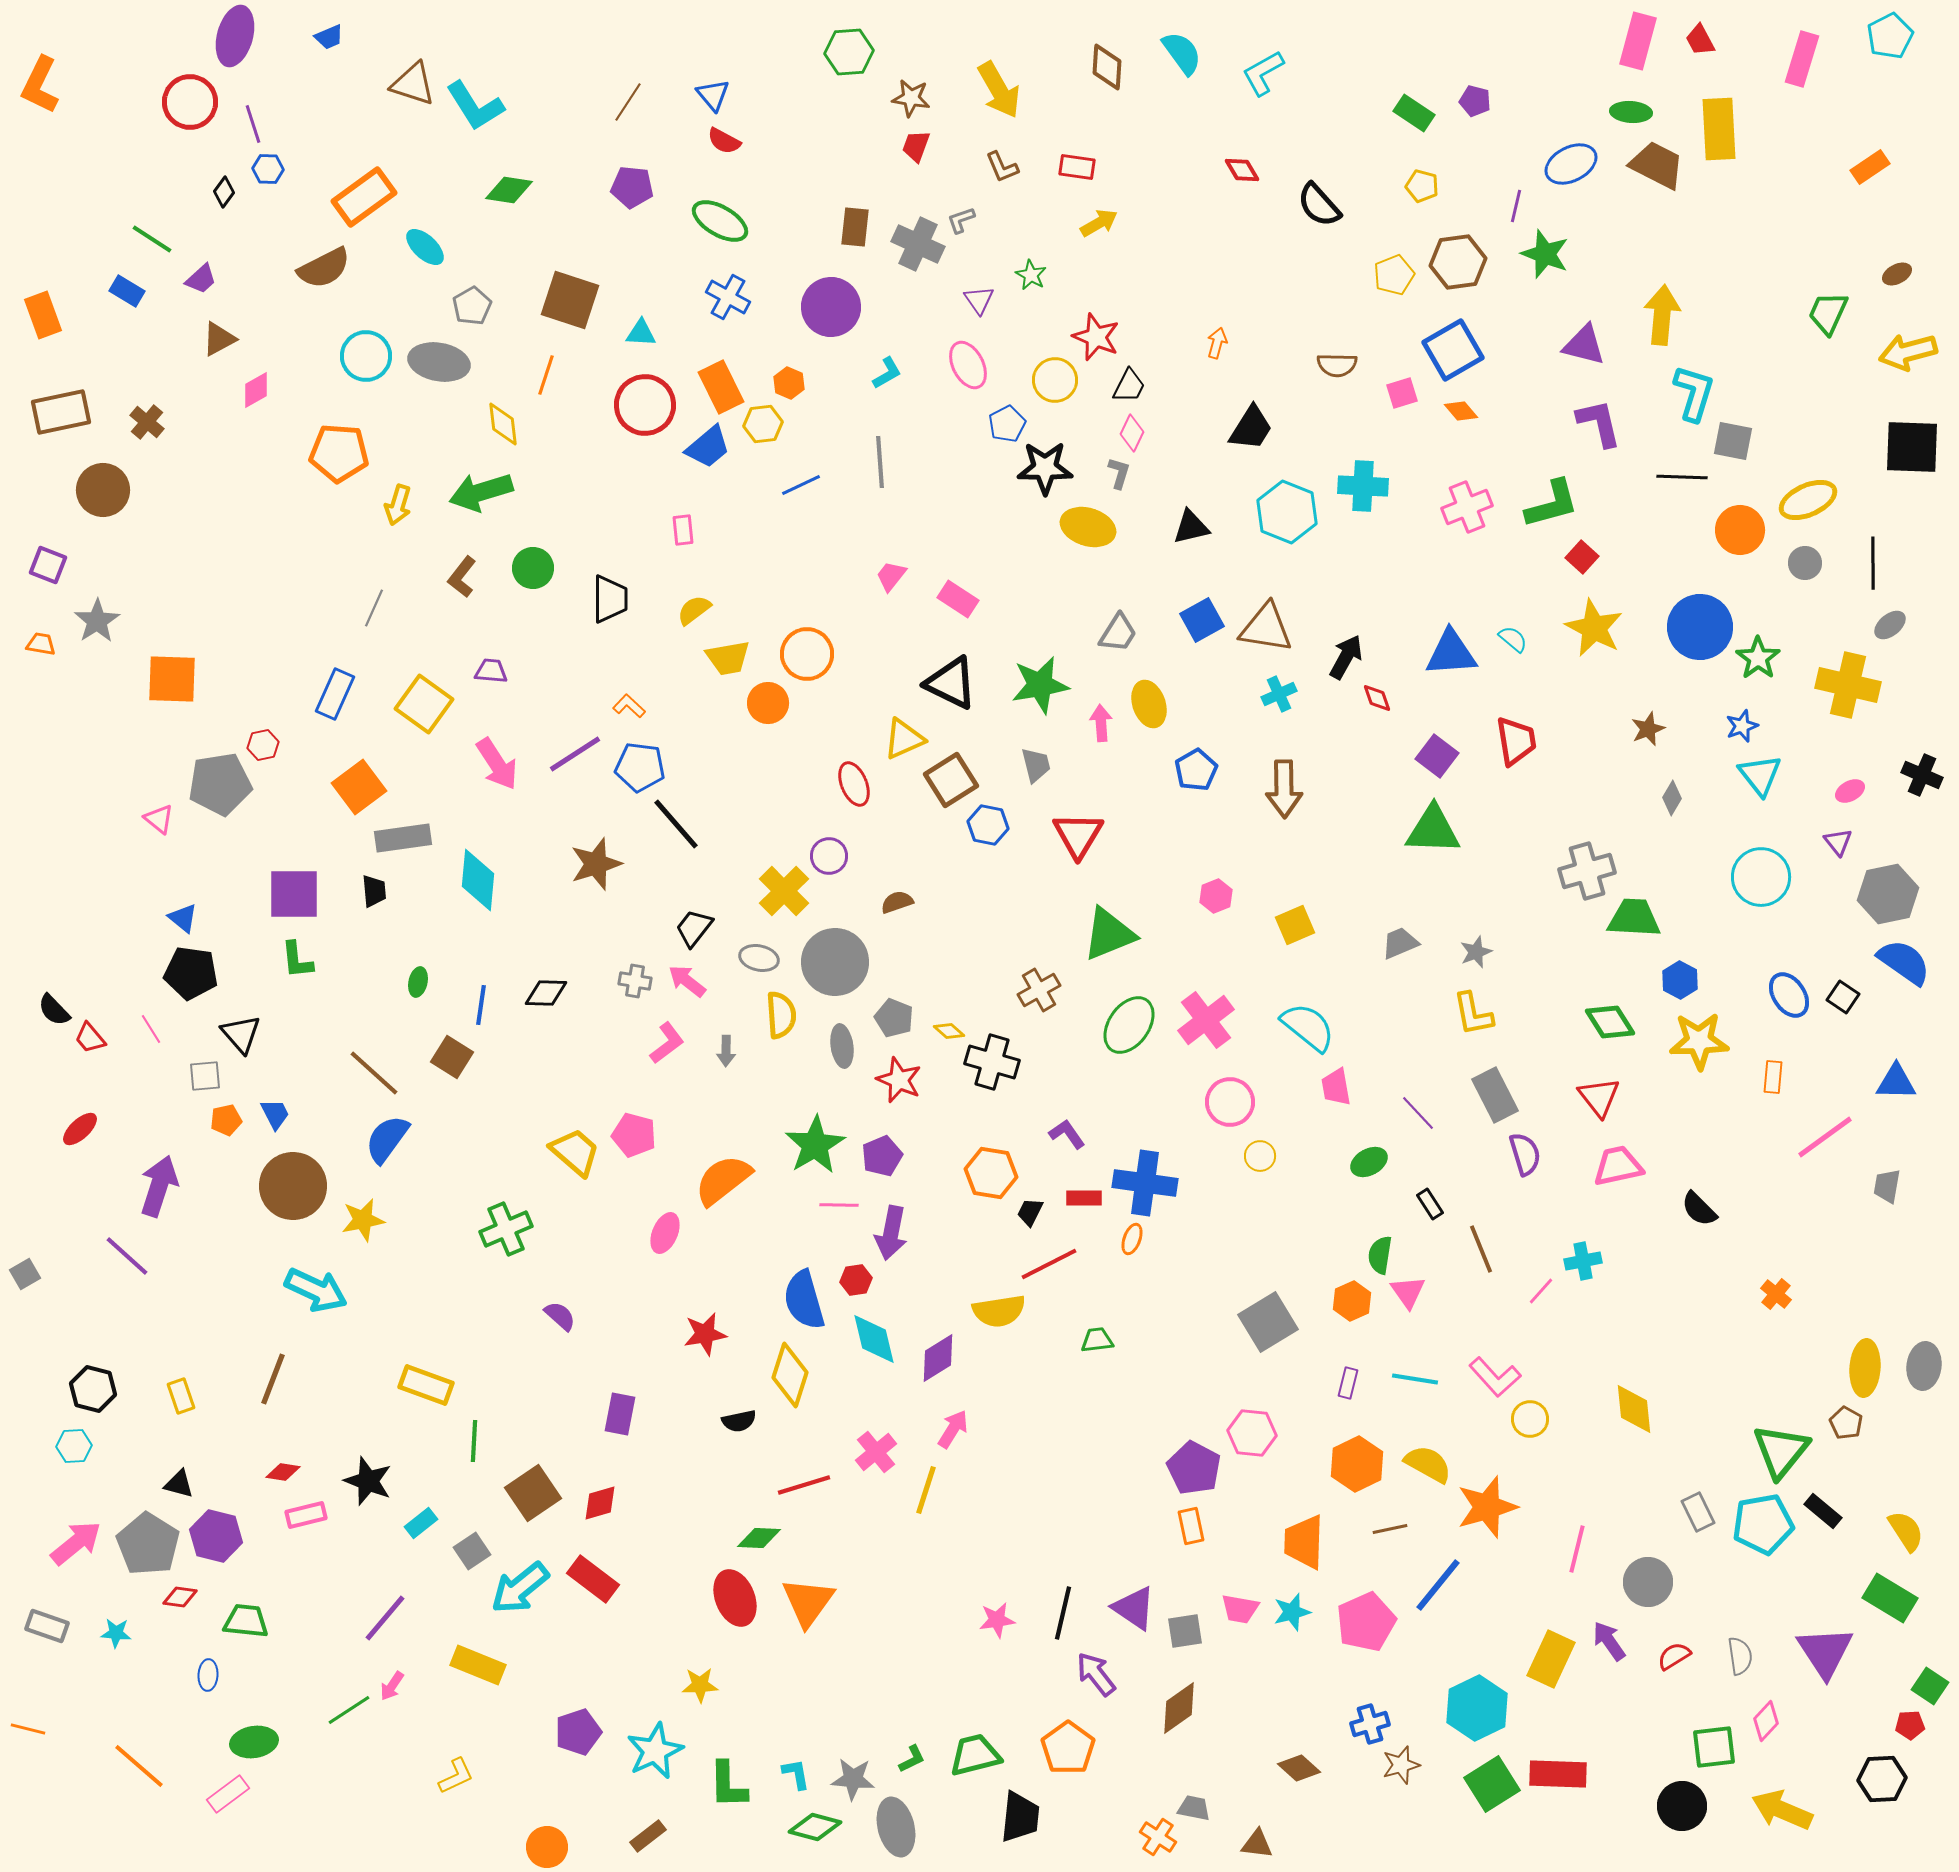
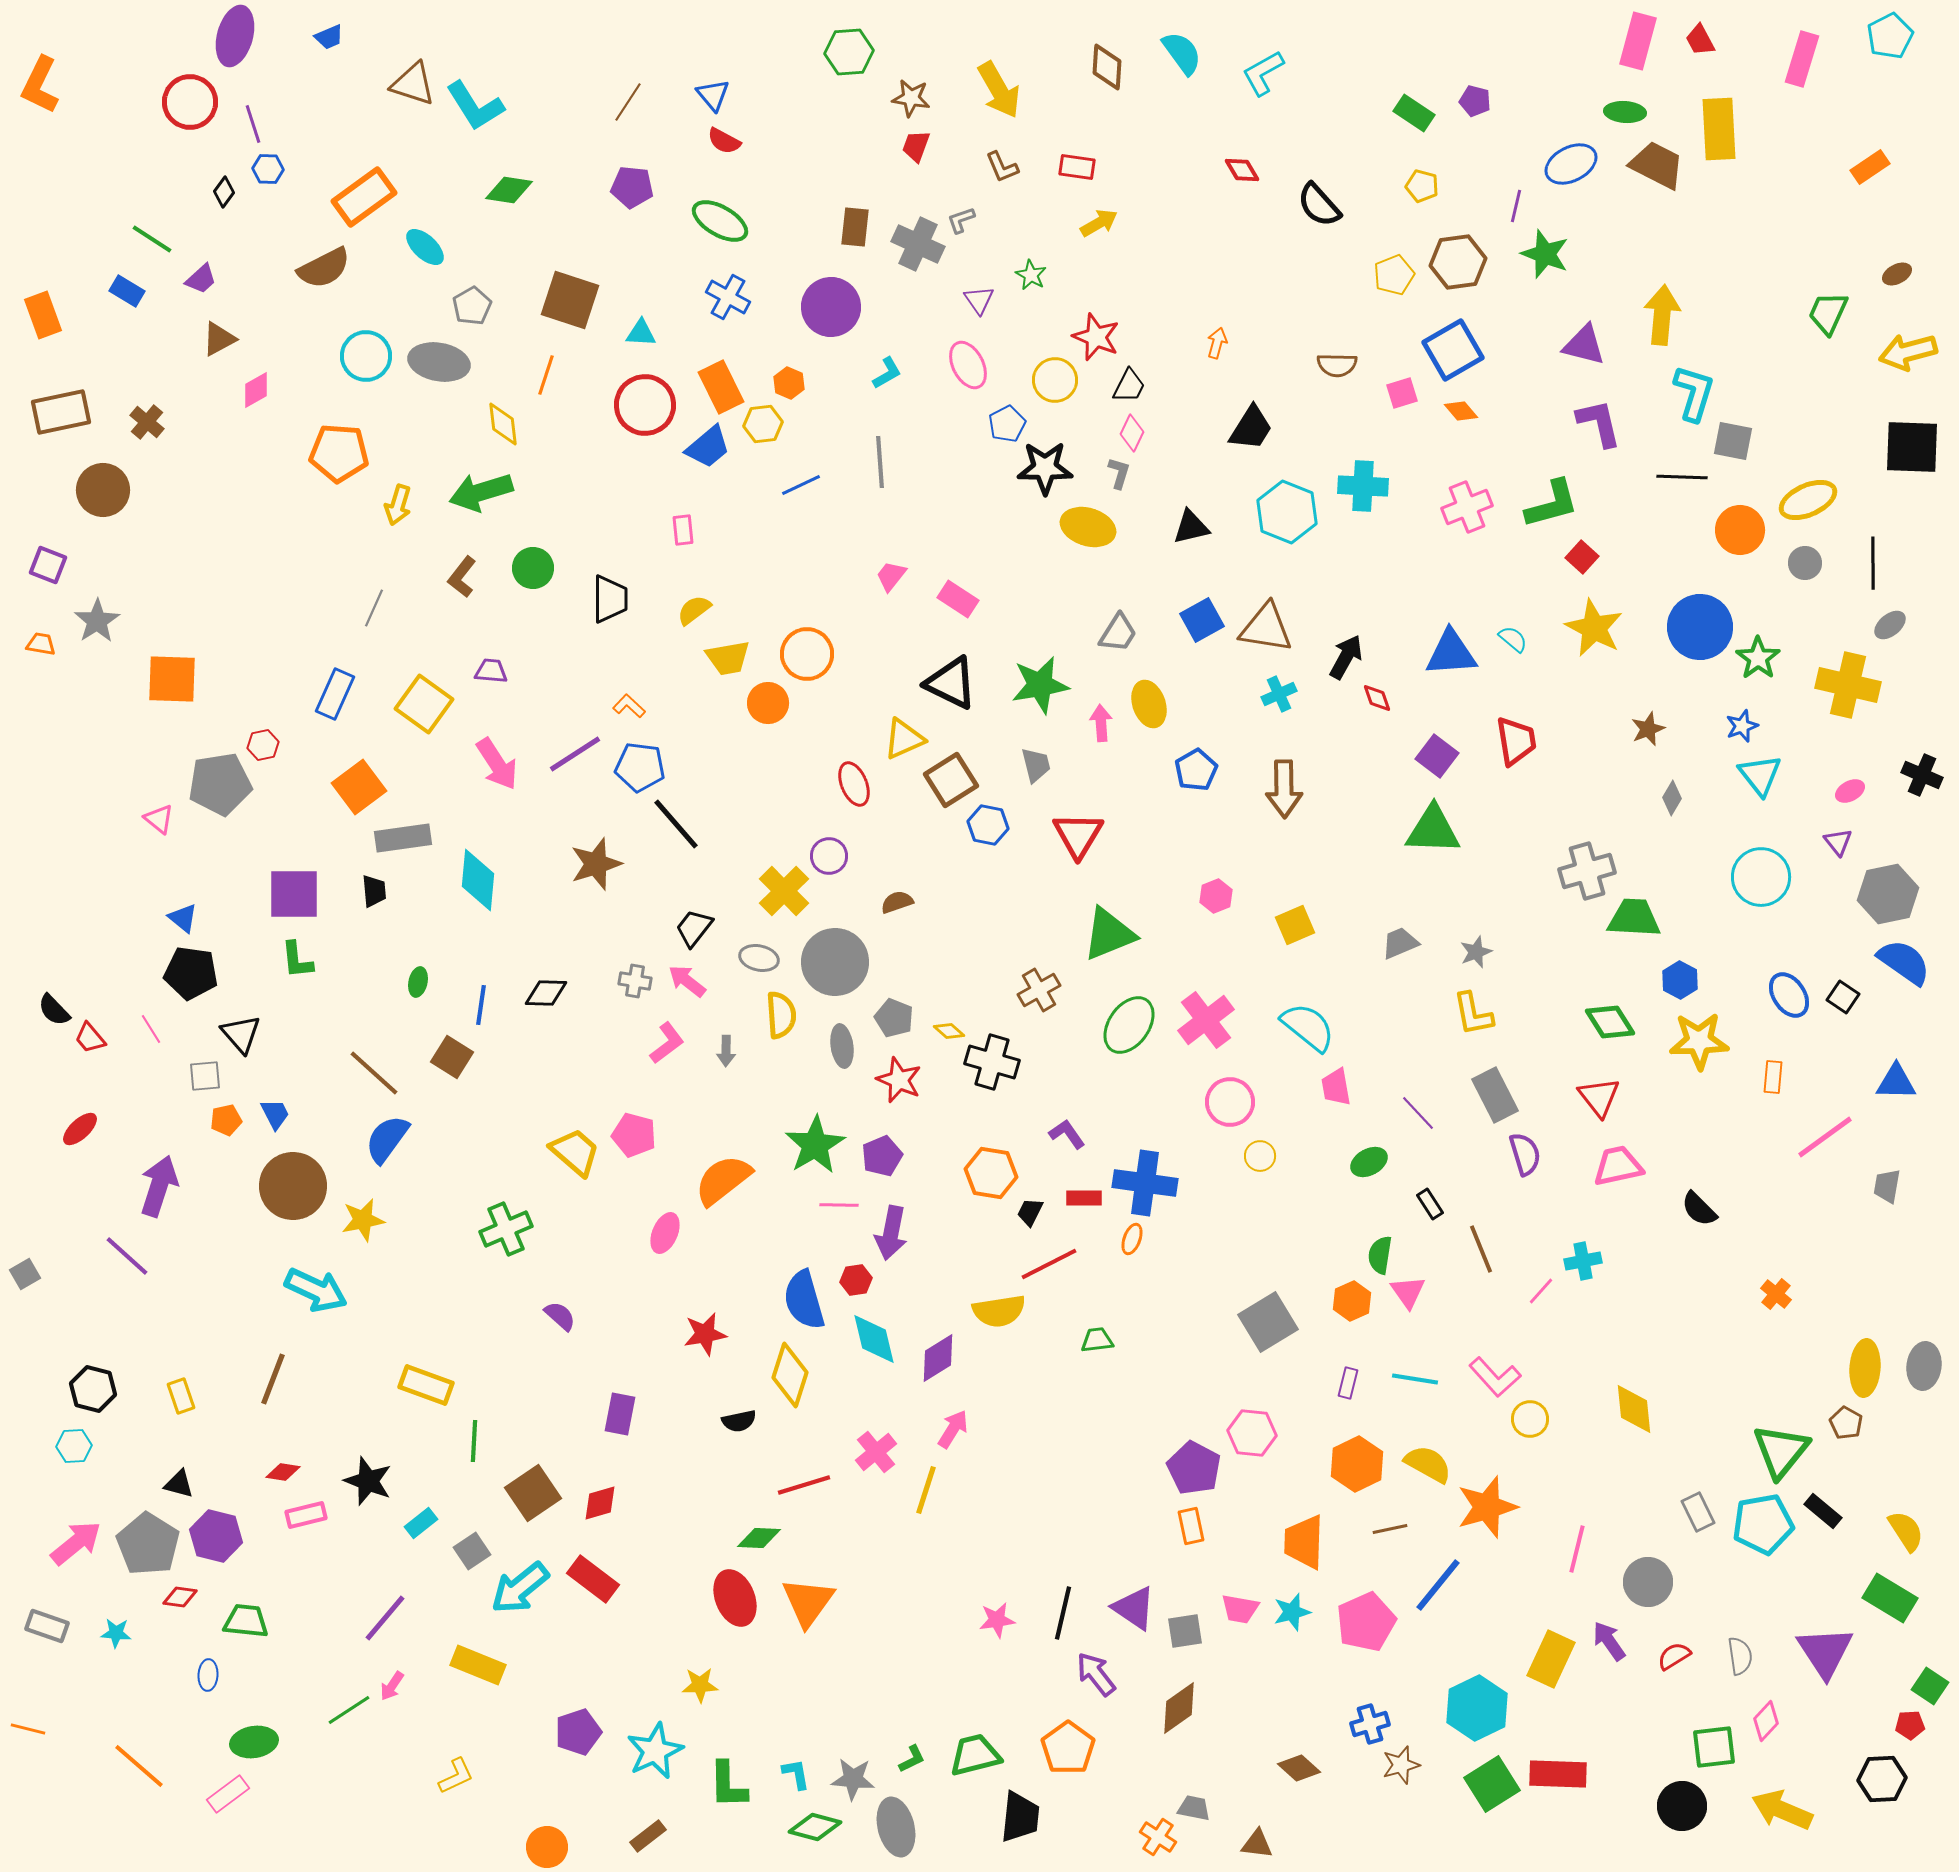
green ellipse at (1631, 112): moved 6 px left
